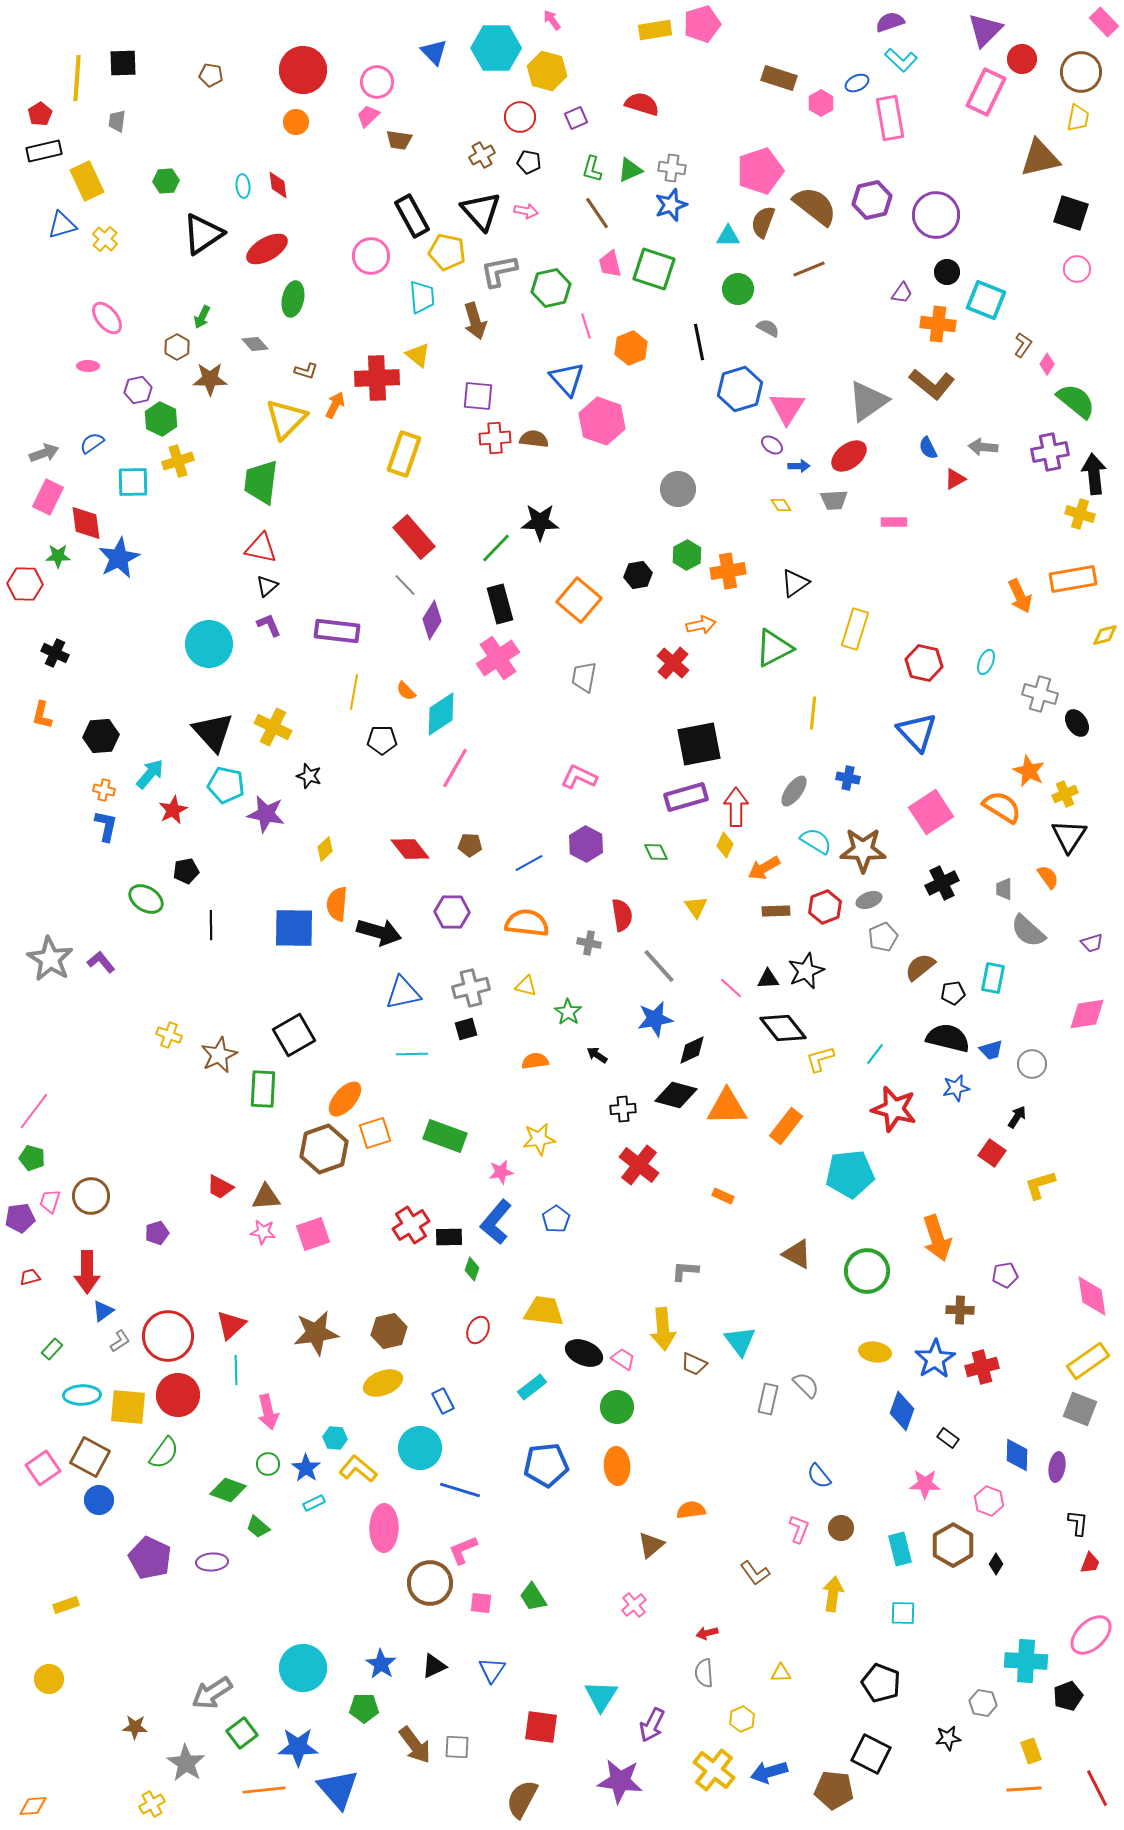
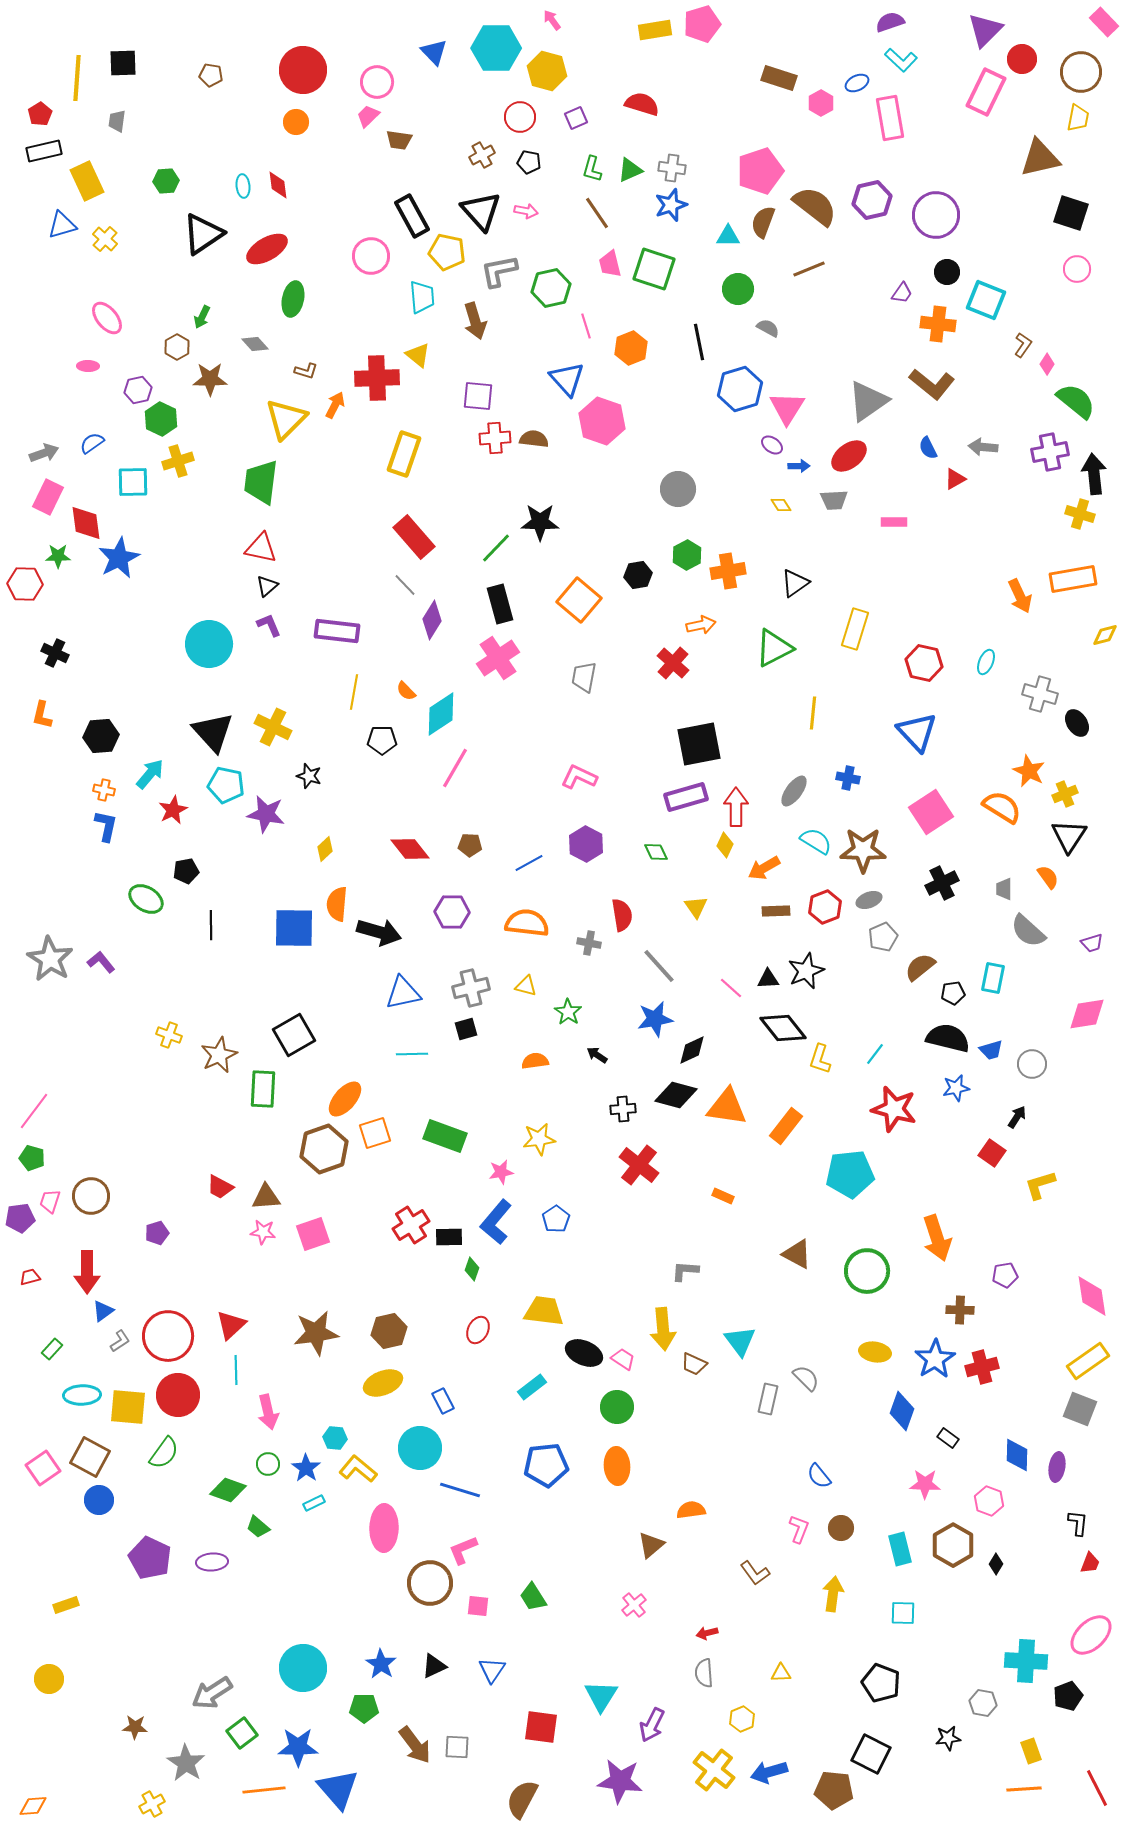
yellow L-shape at (820, 1059): rotated 56 degrees counterclockwise
orange triangle at (727, 1107): rotated 9 degrees clockwise
gray semicircle at (806, 1385): moved 7 px up
pink square at (481, 1603): moved 3 px left, 3 px down
